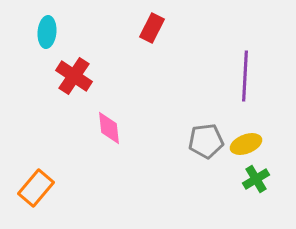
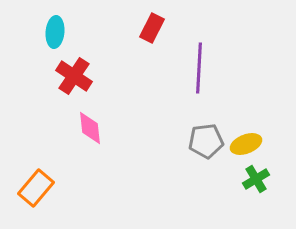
cyan ellipse: moved 8 px right
purple line: moved 46 px left, 8 px up
pink diamond: moved 19 px left
